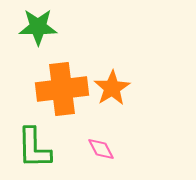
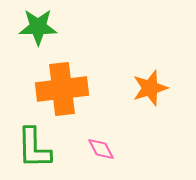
orange star: moved 38 px right; rotated 15 degrees clockwise
